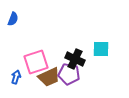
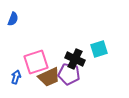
cyan square: moved 2 px left; rotated 18 degrees counterclockwise
